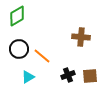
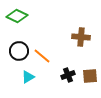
green diamond: rotated 55 degrees clockwise
black circle: moved 2 px down
